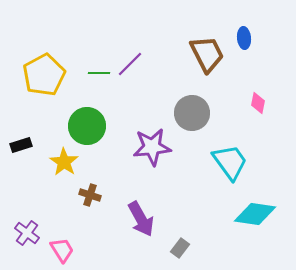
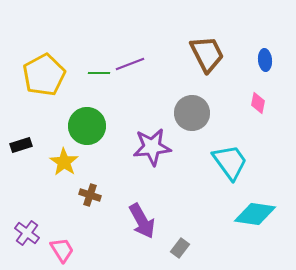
blue ellipse: moved 21 px right, 22 px down
purple line: rotated 24 degrees clockwise
purple arrow: moved 1 px right, 2 px down
